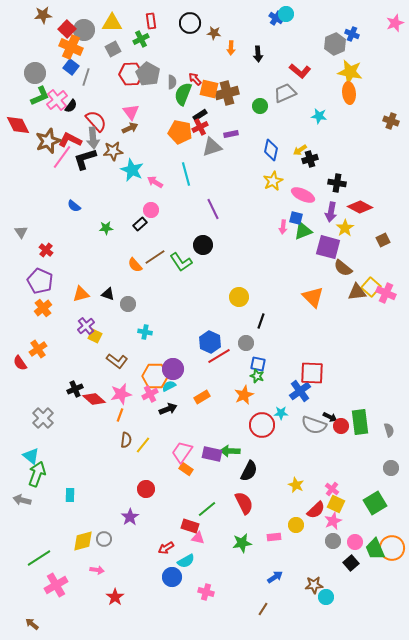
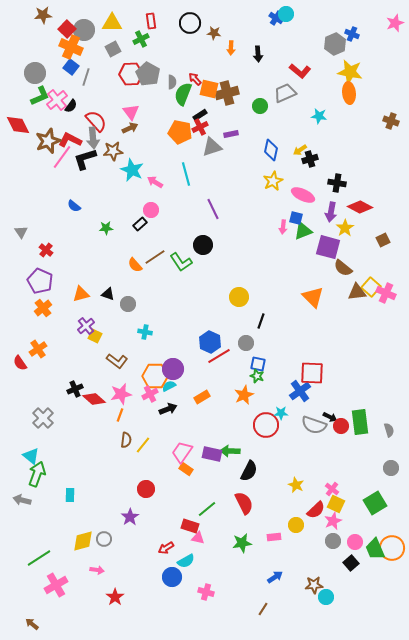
red circle at (262, 425): moved 4 px right
